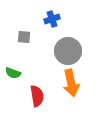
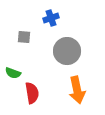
blue cross: moved 1 px left, 1 px up
gray circle: moved 1 px left
orange arrow: moved 6 px right, 7 px down
red semicircle: moved 5 px left, 3 px up
